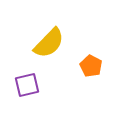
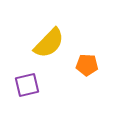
orange pentagon: moved 4 px left, 1 px up; rotated 25 degrees counterclockwise
